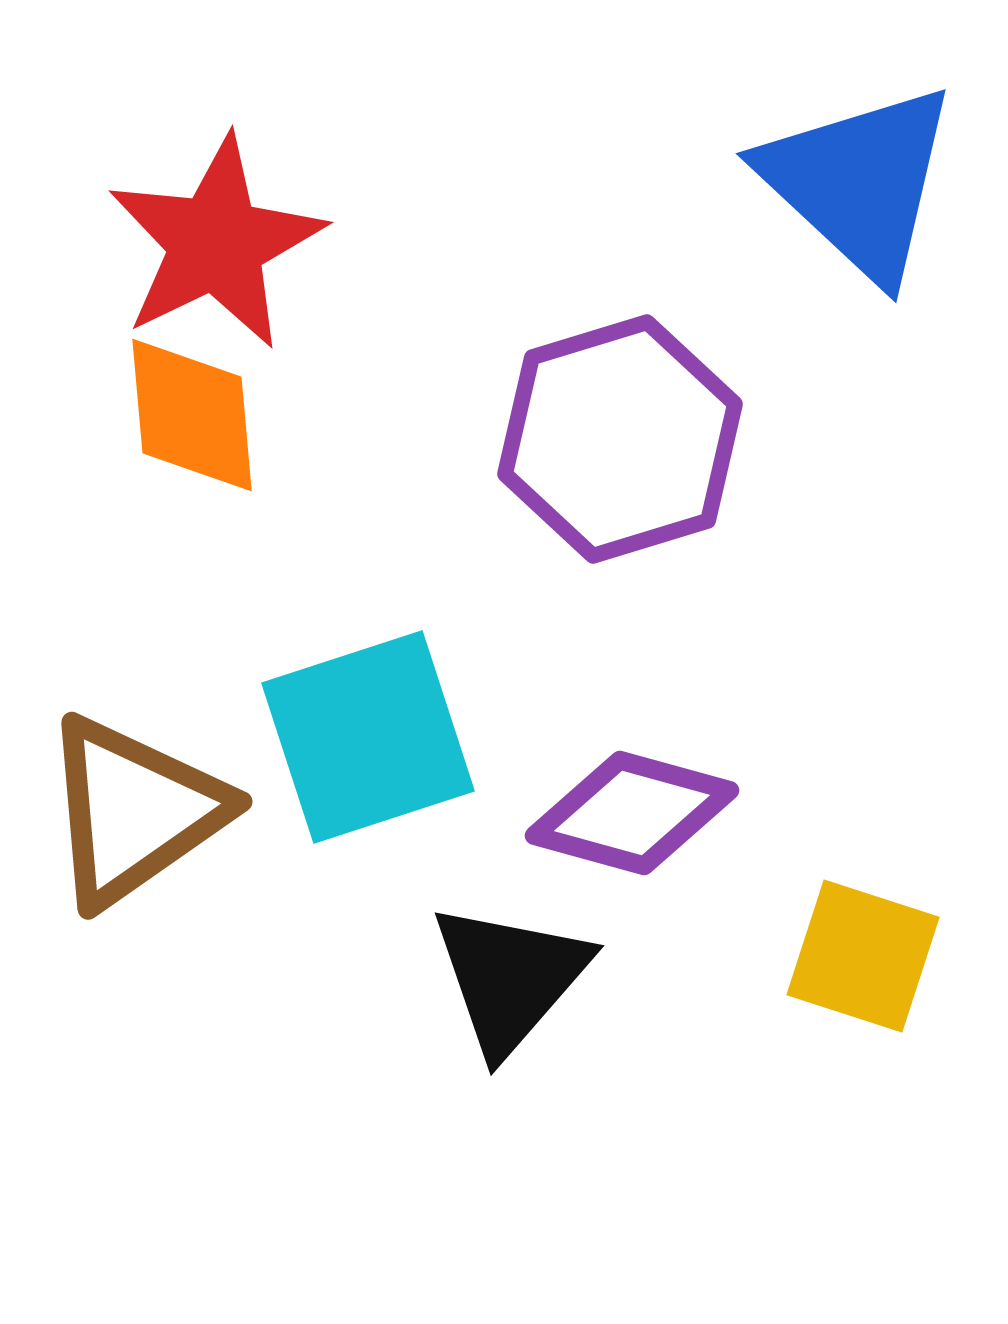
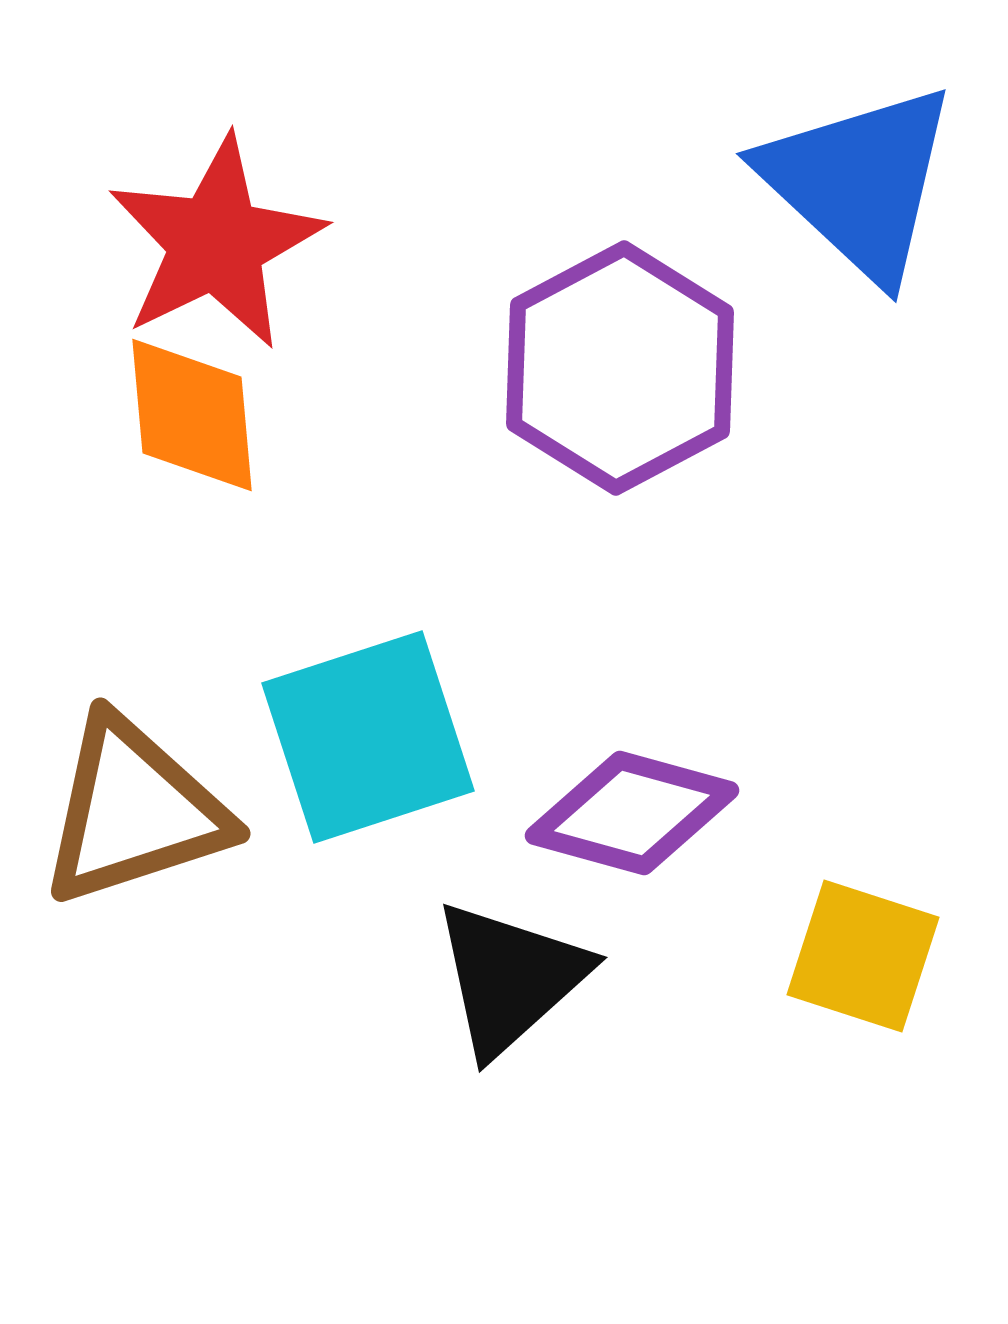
purple hexagon: moved 71 px up; rotated 11 degrees counterclockwise
brown triangle: rotated 17 degrees clockwise
black triangle: rotated 7 degrees clockwise
